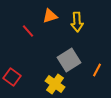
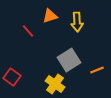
orange line: rotated 40 degrees clockwise
